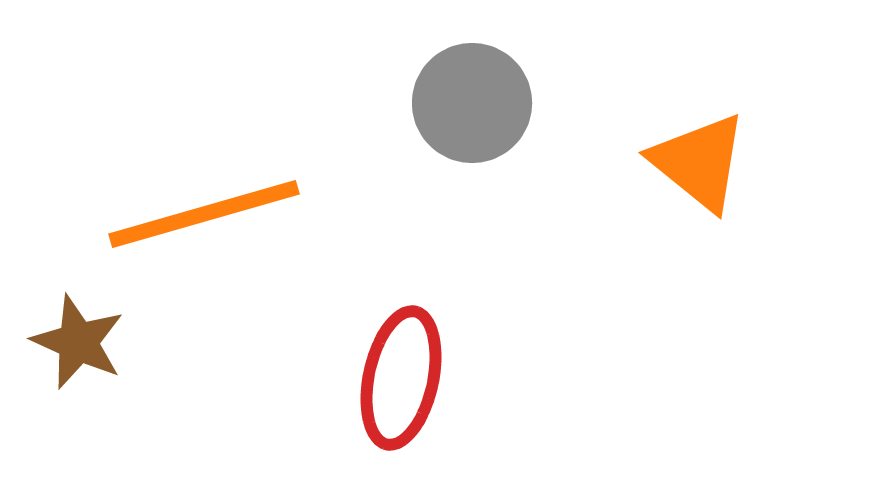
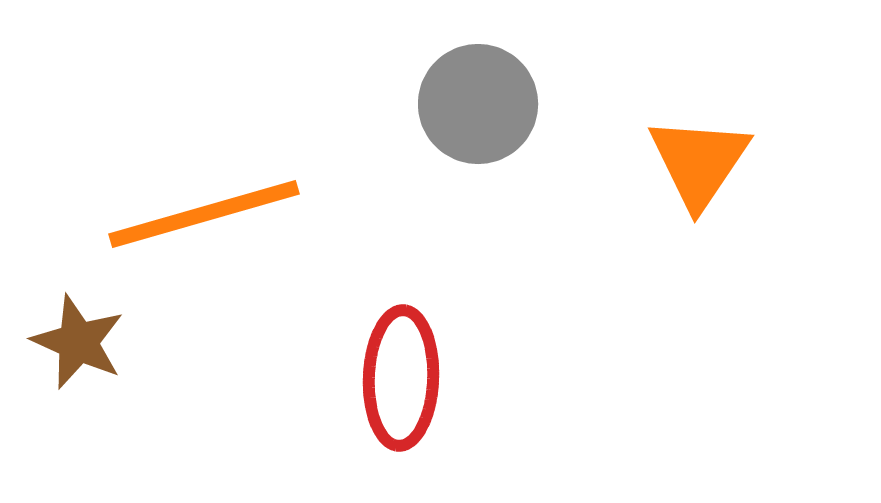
gray circle: moved 6 px right, 1 px down
orange triangle: rotated 25 degrees clockwise
red ellipse: rotated 10 degrees counterclockwise
